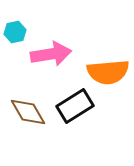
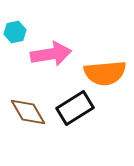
orange semicircle: moved 3 px left, 1 px down
black rectangle: moved 2 px down
